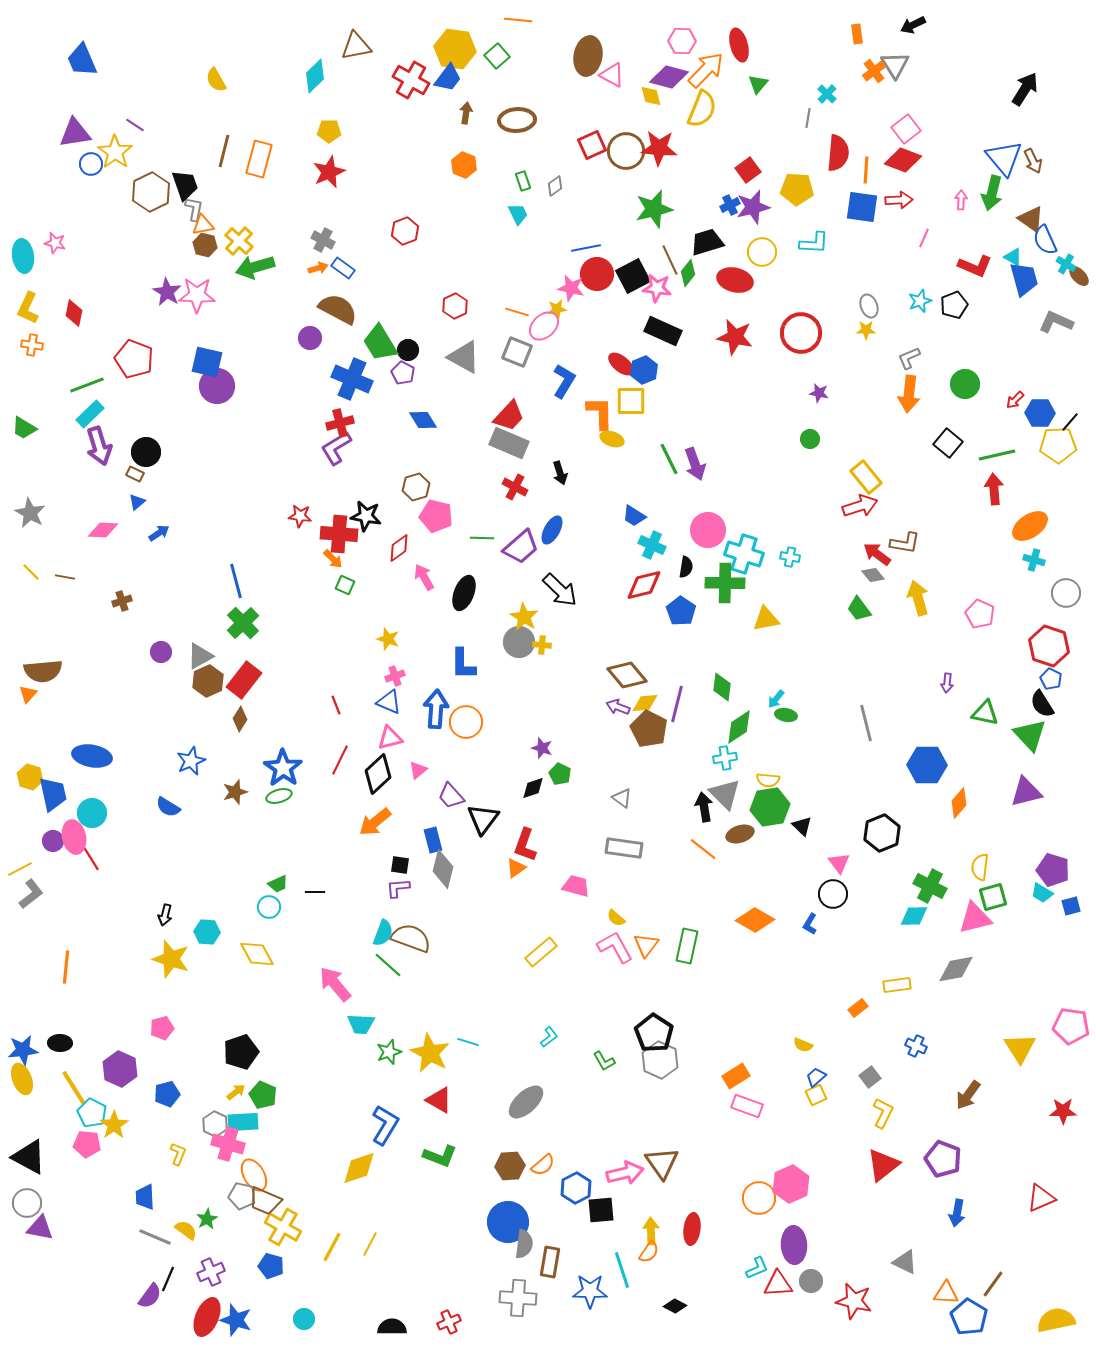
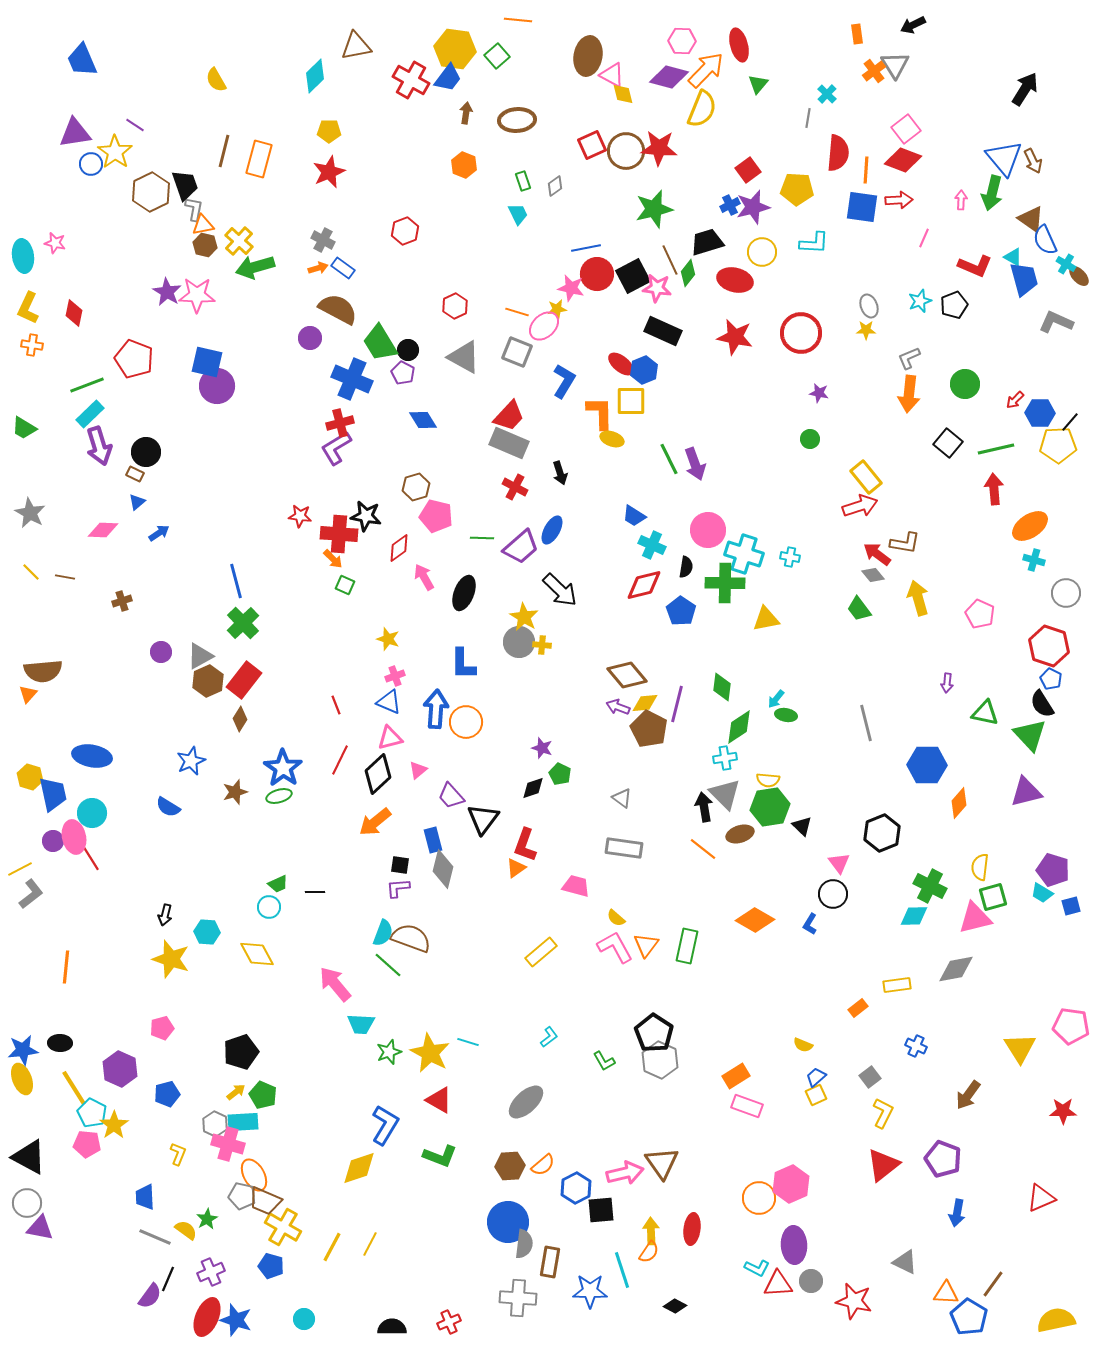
yellow diamond at (651, 96): moved 28 px left, 2 px up
green line at (997, 455): moved 1 px left, 6 px up
cyan L-shape at (757, 1268): rotated 50 degrees clockwise
